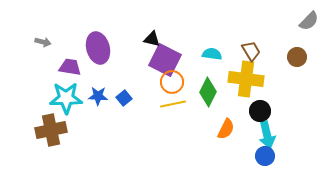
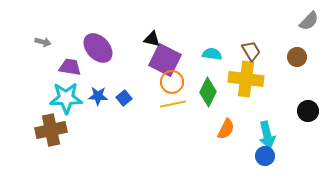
purple ellipse: rotated 28 degrees counterclockwise
black circle: moved 48 px right
